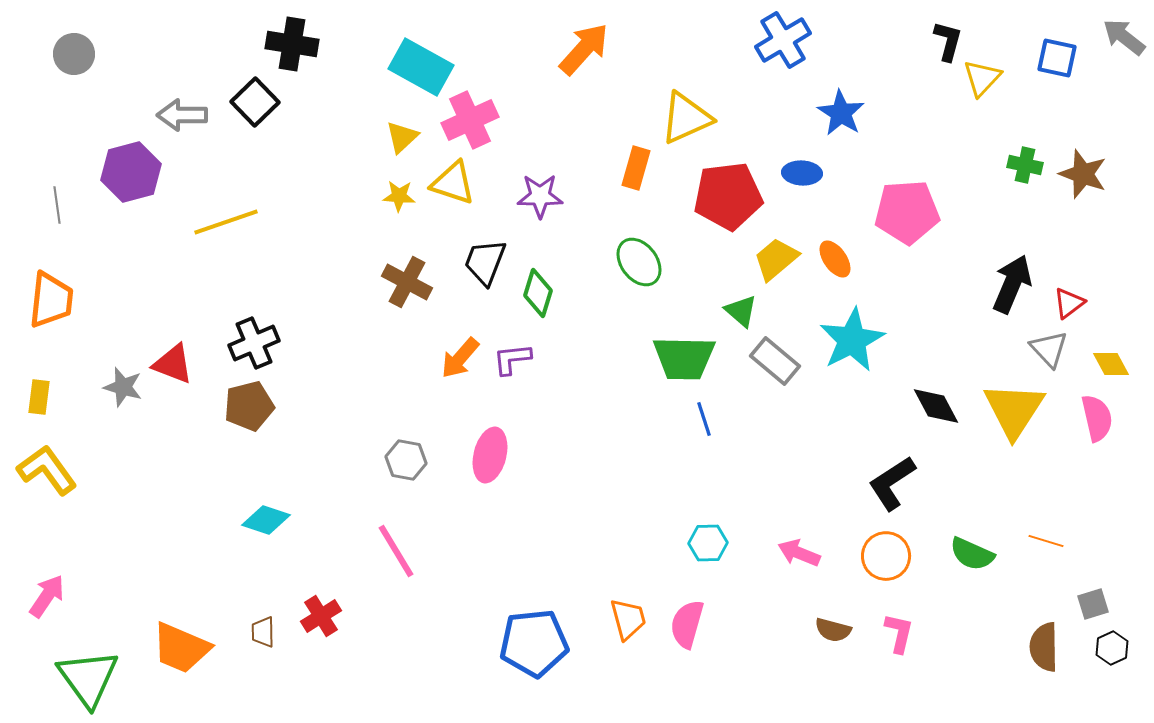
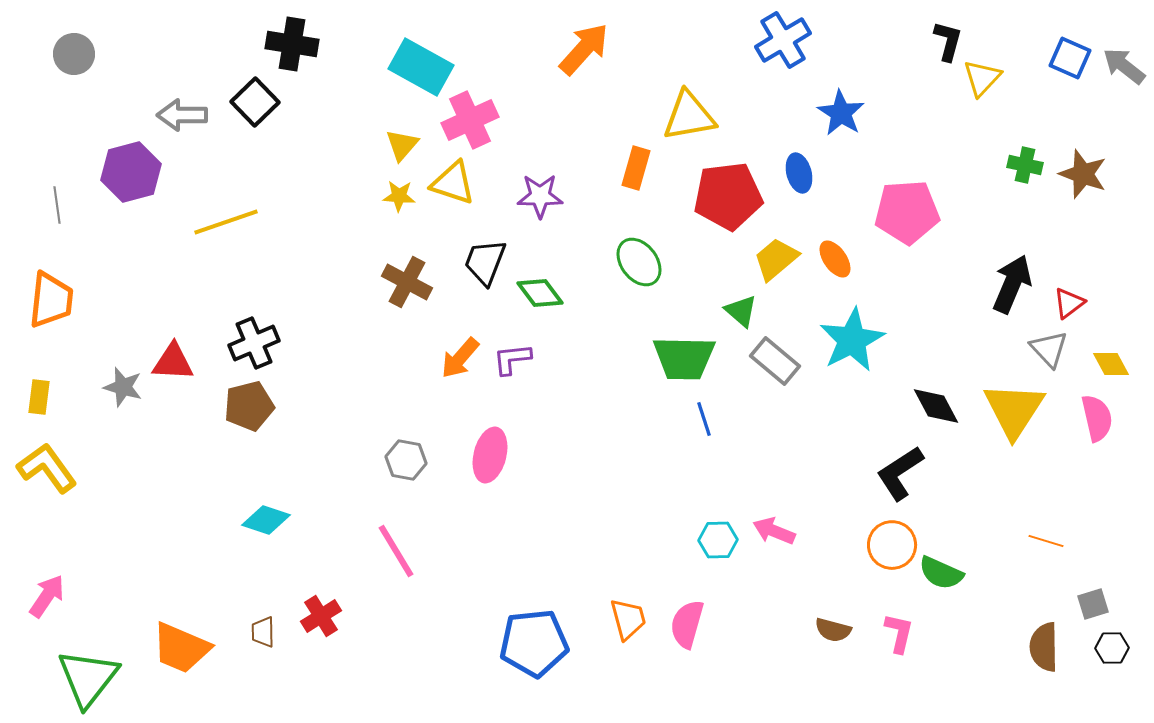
gray arrow at (1124, 37): moved 29 px down
blue square at (1057, 58): moved 13 px right; rotated 12 degrees clockwise
yellow triangle at (686, 118): moved 3 px right, 2 px up; rotated 14 degrees clockwise
yellow triangle at (402, 137): moved 8 px down; rotated 6 degrees counterclockwise
blue ellipse at (802, 173): moved 3 px left; rotated 72 degrees clockwise
green diamond at (538, 293): moved 2 px right; rotated 54 degrees counterclockwise
red triangle at (173, 364): moved 2 px up; rotated 18 degrees counterclockwise
yellow L-shape at (47, 470): moved 2 px up
black L-shape at (892, 483): moved 8 px right, 10 px up
cyan hexagon at (708, 543): moved 10 px right, 3 px up
pink arrow at (799, 553): moved 25 px left, 22 px up
green semicircle at (972, 554): moved 31 px left, 19 px down
orange circle at (886, 556): moved 6 px right, 11 px up
black hexagon at (1112, 648): rotated 24 degrees clockwise
green triangle at (88, 678): rotated 14 degrees clockwise
